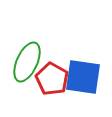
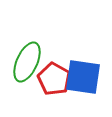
red pentagon: moved 2 px right
